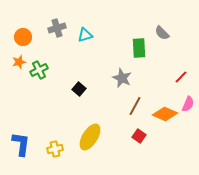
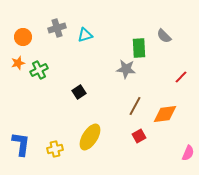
gray semicircle: moved 2 px right, 3 px down
orange star: moved 1 px left, 1 px down
gray star: moved 4 px right, 9 px up; rotated 18 degrees counterclockwise
black square: moved 3 px down; rotated 16 degrees clockwise
pink semicircle: moved 49 px down
orange diamond: rotated 30 degrees counterclockwise
red square: rotated 24 degrees clockwise
